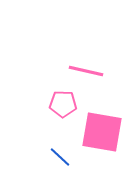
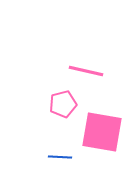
pink pentagon: rotated 16 degrees counterclockwise
blue line: rotated 40 degrees counterclockwise
